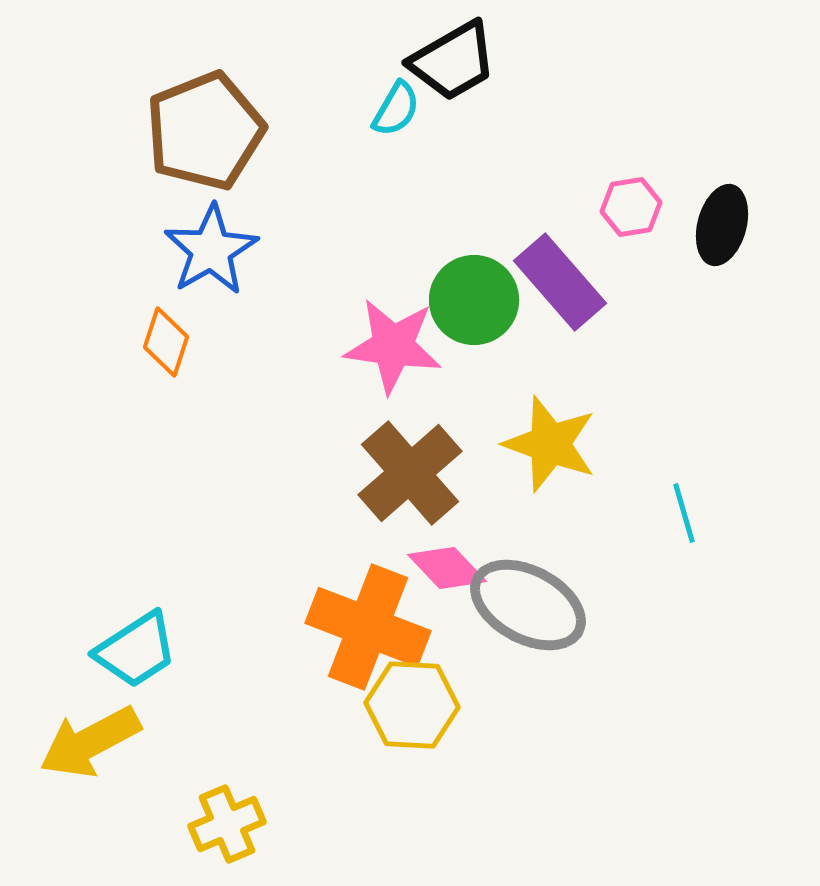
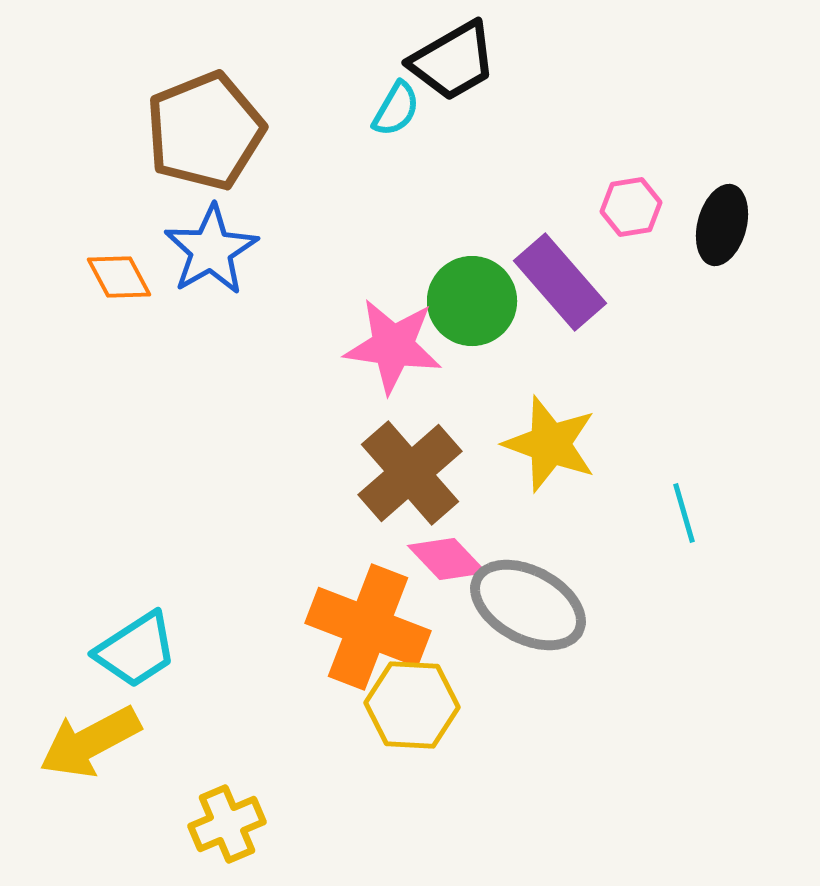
green circle: moved 2 px left, 1 px down
orange diamond: moved 47 px left, 65 px up; rotated 46 degrees counterclockwise
pink diamond: moved 9 px up
